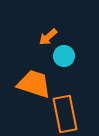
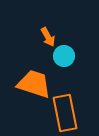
orange arrow: rotated 78 degrees counterclockwise
orange rectangle: moved 1 px up
